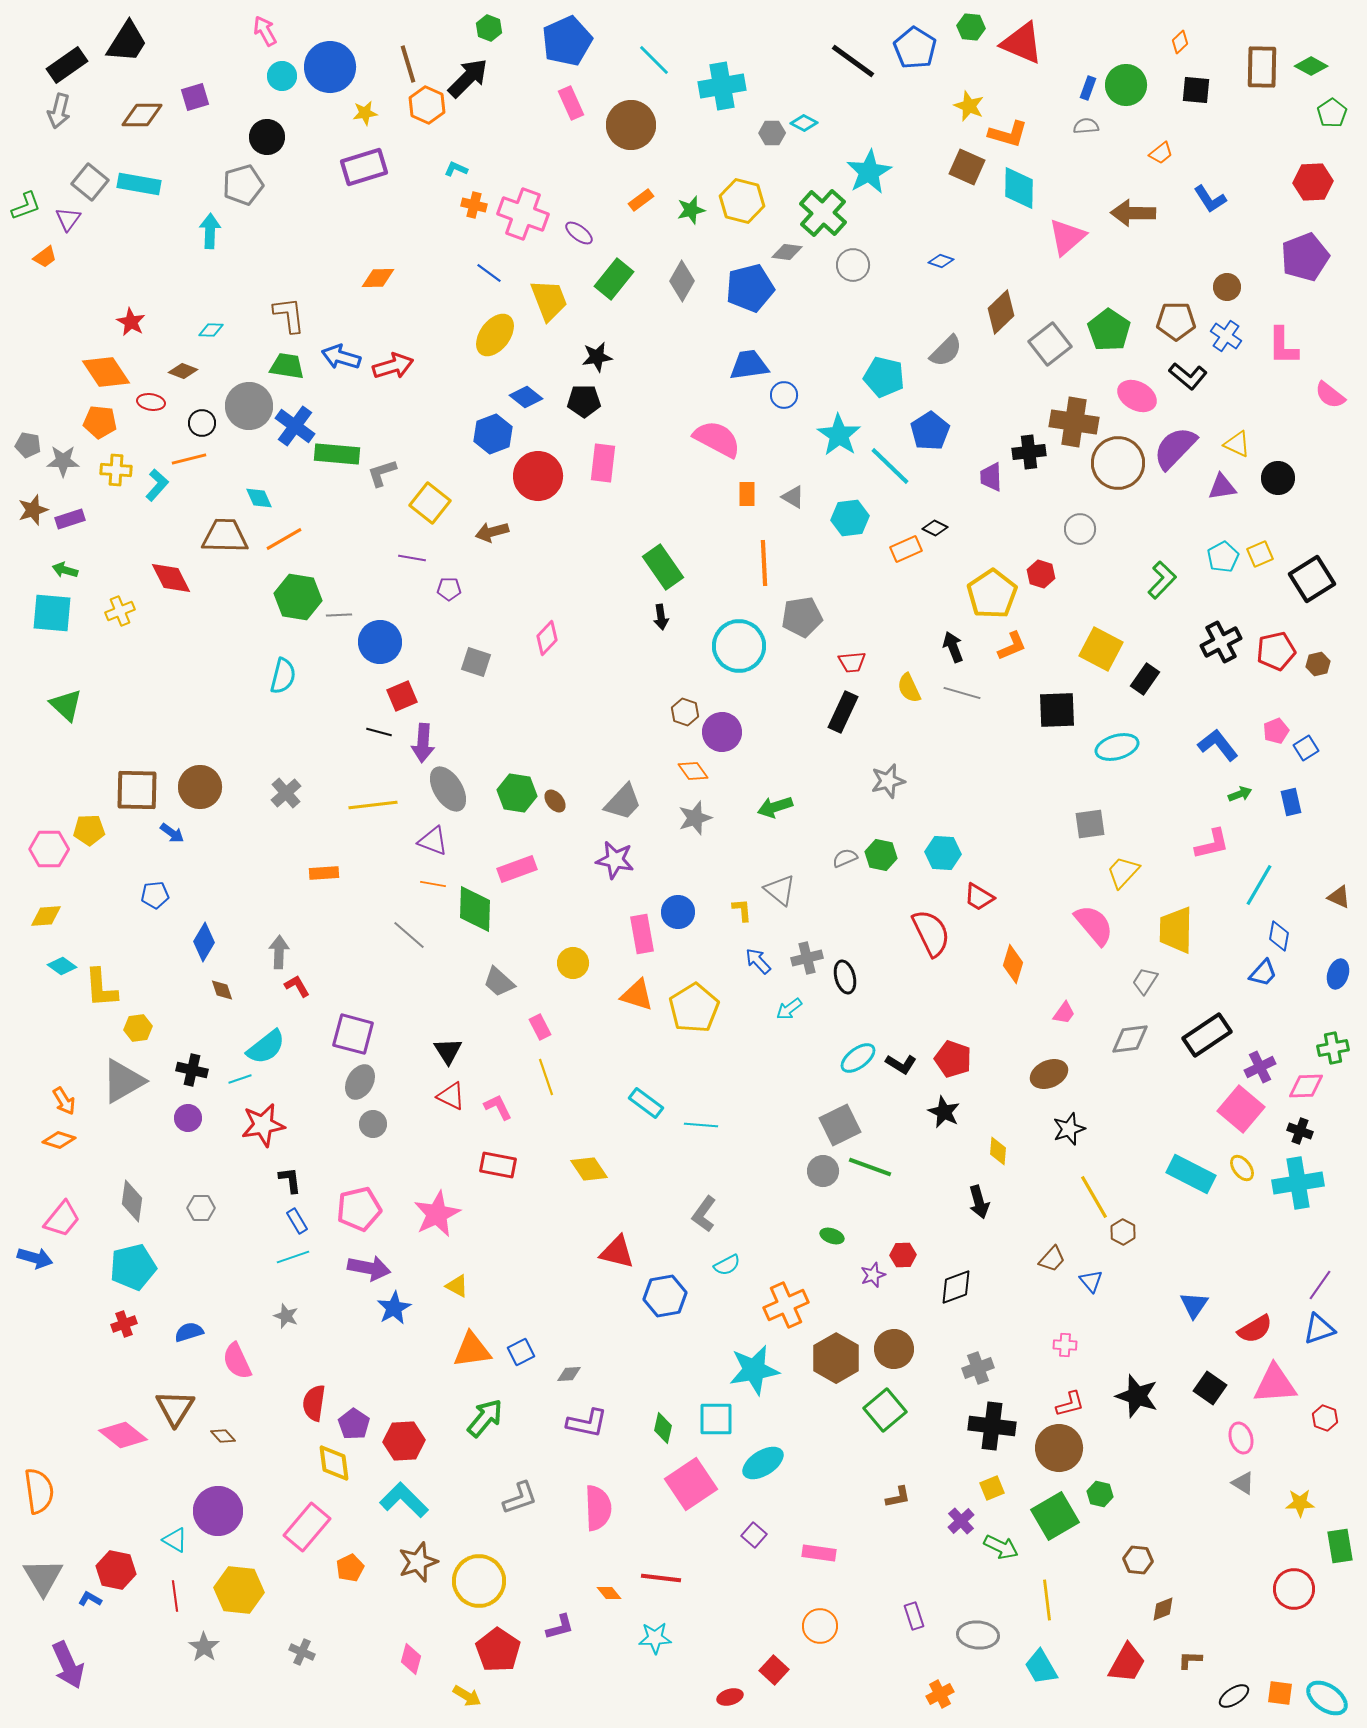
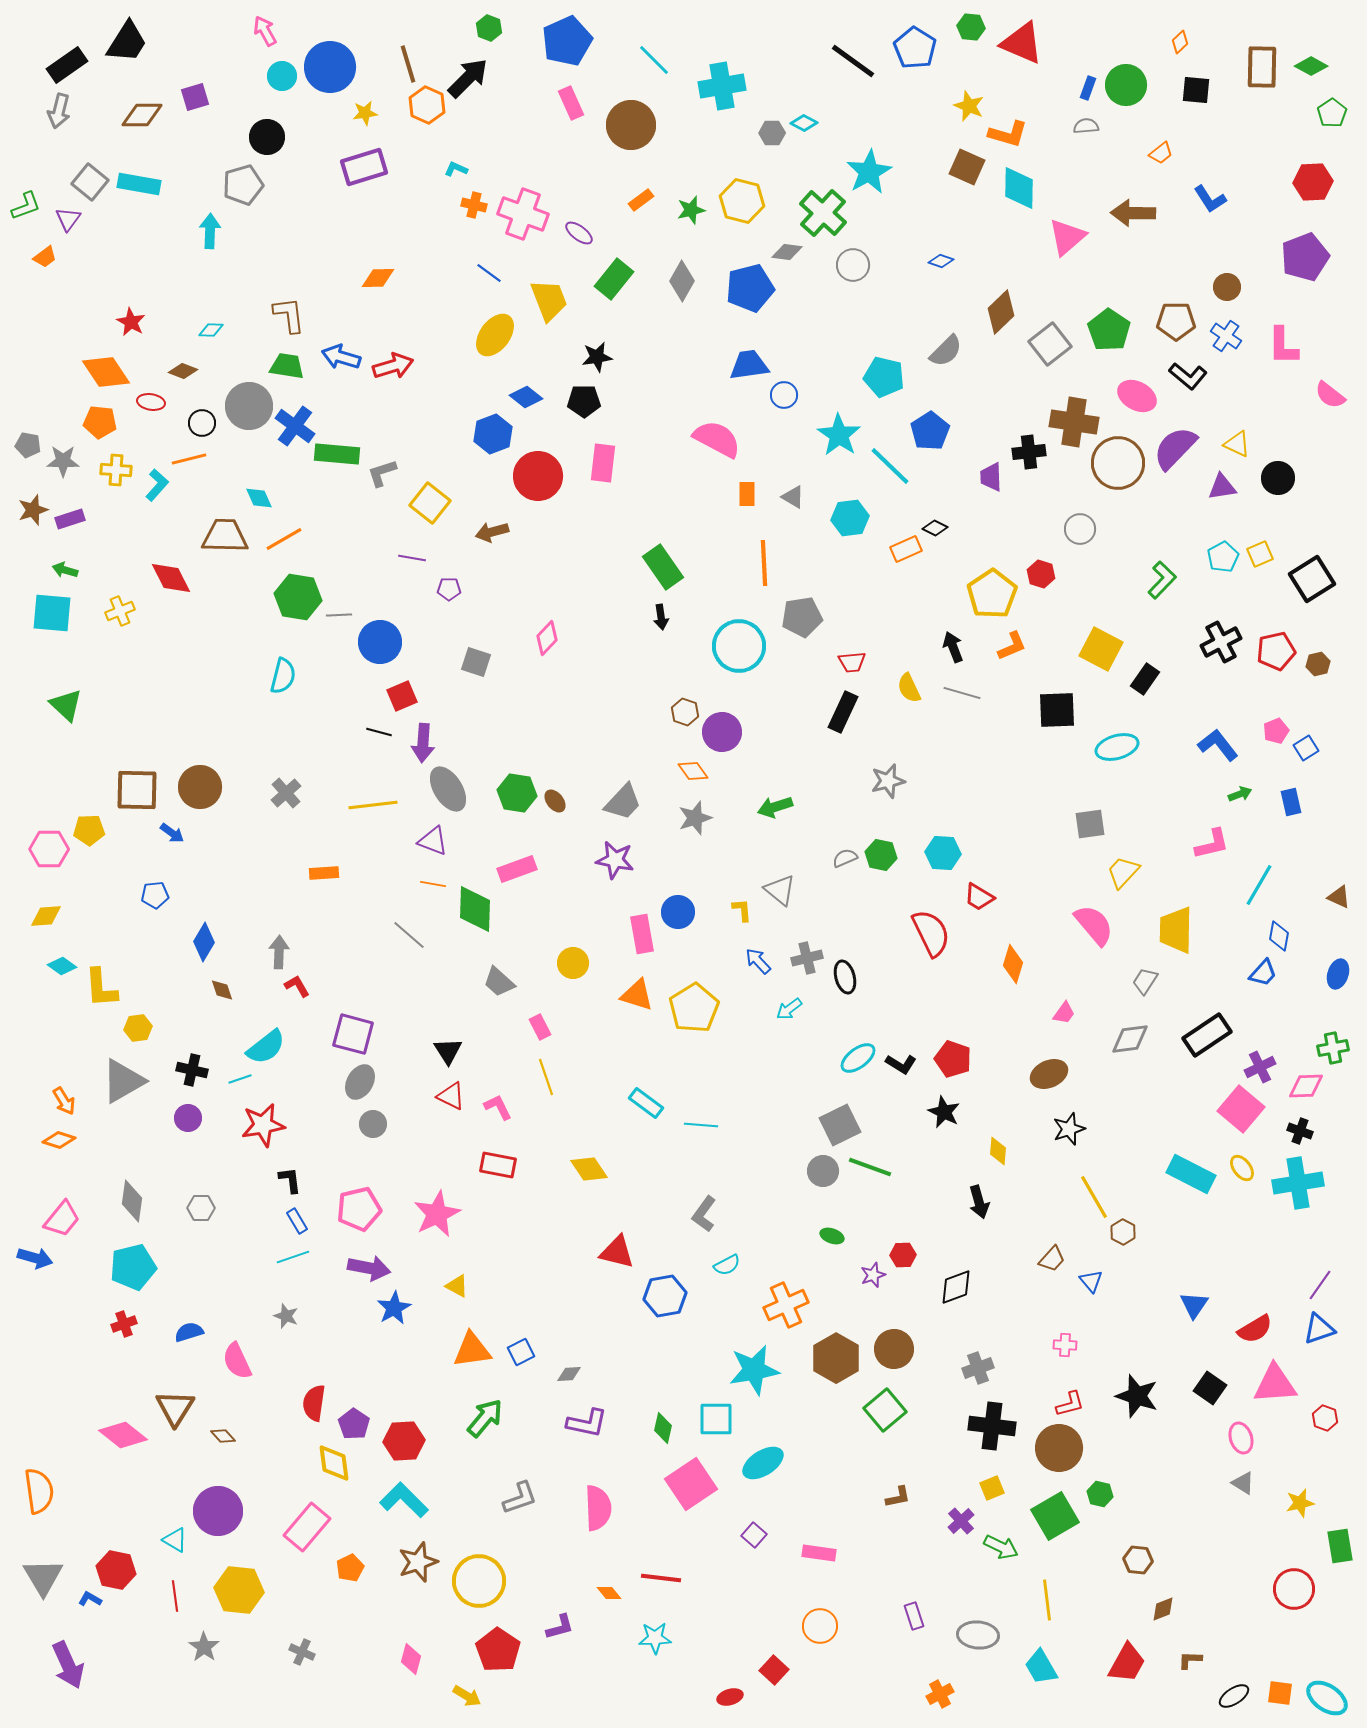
yellow star at (1300, 1503): rotated 12 degrees counterclockwise
